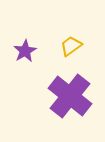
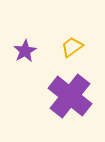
yellow trapezoid: moved 1 px right, 1 px down
